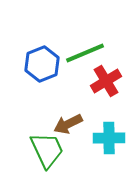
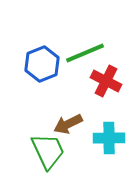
red cross: rotated 32 degrees counterclockwise
green trapezoid: moved 1 px right, 1 px down
